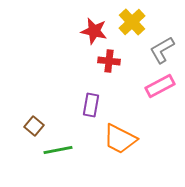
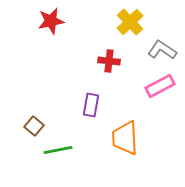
yellow cross: moved 2 px left
red star: moved 43 px left, 10 px up; rotated 24 degrees counterclockwise
gray L-shape: rotated 64 degrees clockwise
orange trapezoid: moved 5 px right, 1 px up; rotated 60 degrees clockwise
